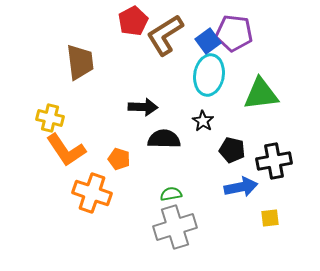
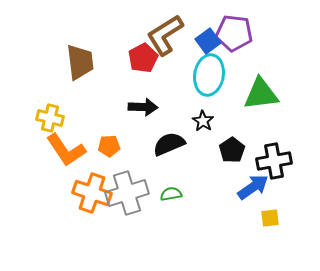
red pentagon: moved 10 px right, 37 px down
black semicircle: moved 5 px right, 5 px down; rotated 24 degrees counterclockwise
black pentagon: rotated 25 degrees clockwise
orange pentagon: moved 10 px left, 13 px up; rotated 20 degrees counterclockwise
blue arrow: moved 12 px right; rotated 24 degrees counterclockwise
gray cross: moved 48 px left, 34 px up
